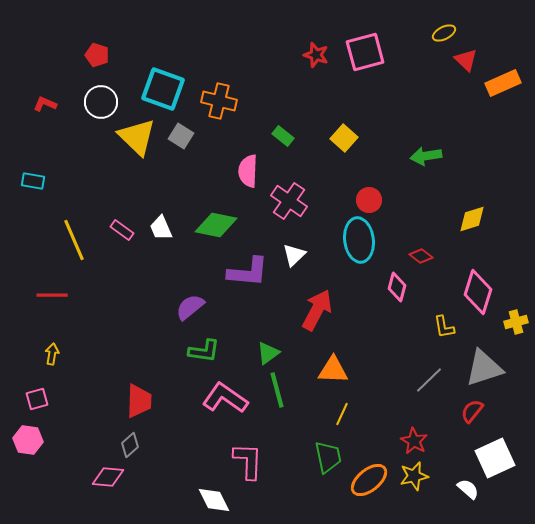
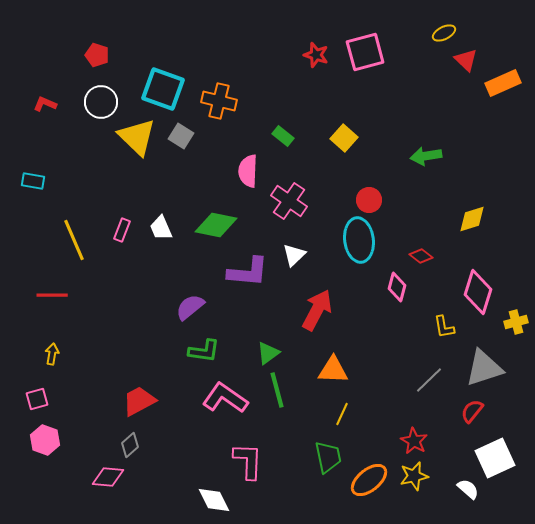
pink rectangle at (122, 230): rotated 75 degrees clockwise
red trapezoid at (139, 401): rotated 120 degrees counterclockwise
pink hexagon at (28, 440): moved 17 px right; rotated 12 degrees clockwise
